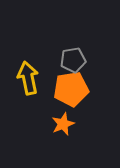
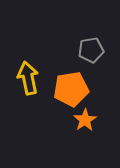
gray pentagon: moved 18 px right, 10 px up
orange star: moved 22 px right, 4 px up; rotated 10 degrees counterclockwise
